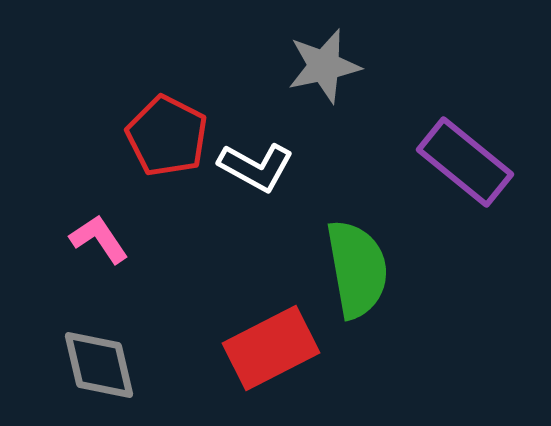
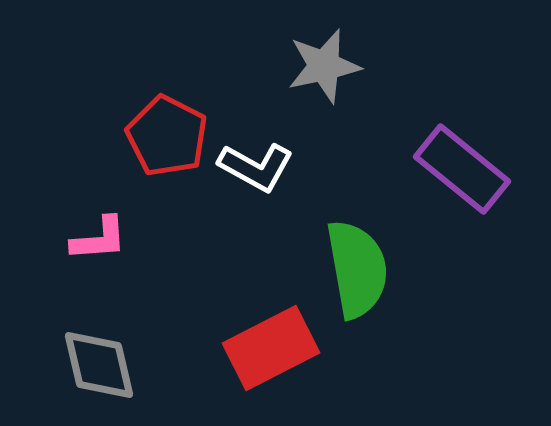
purple rectangle: moved 3 px left, 7 px down
pink L-shape: rotated 120 degrees clockwise
